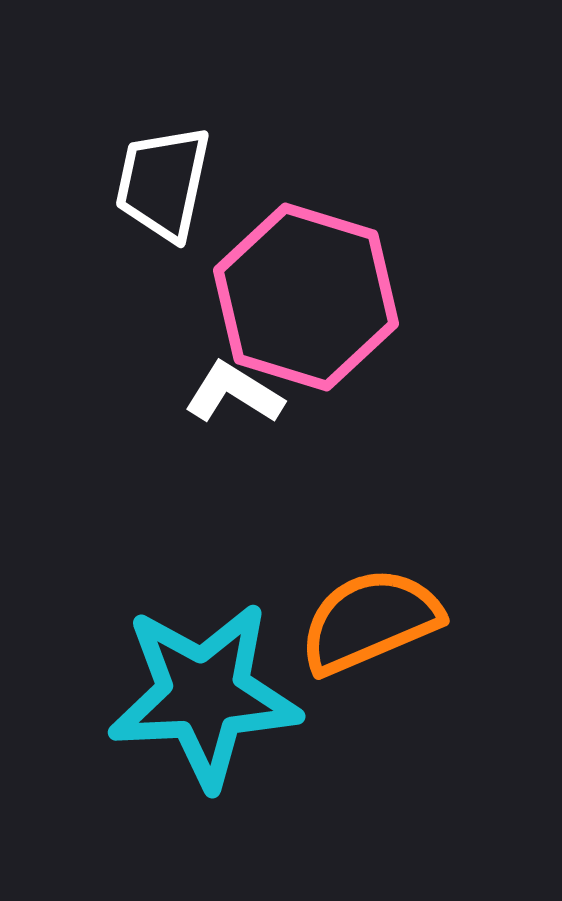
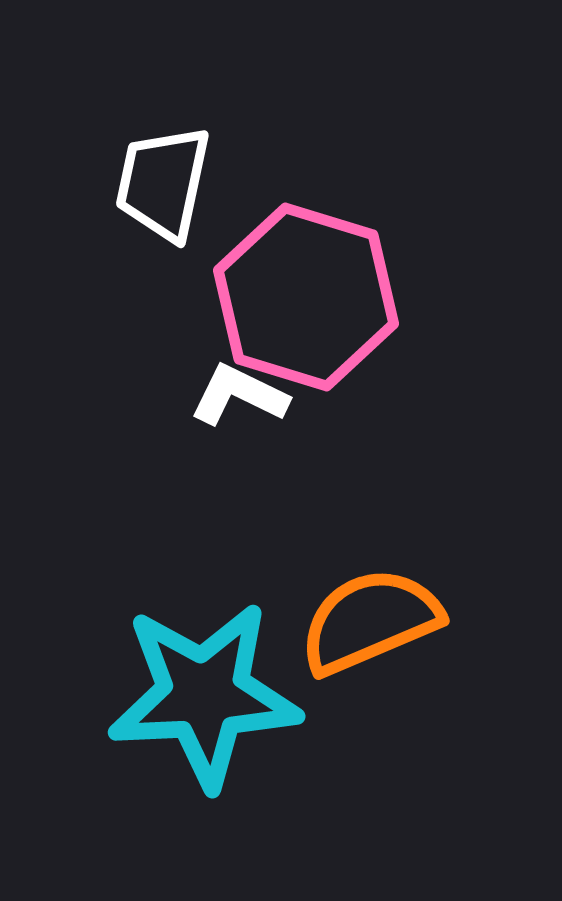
white L-shape: moved 5 px right, 2 px down; rotated 6 degrees counterclockwise
